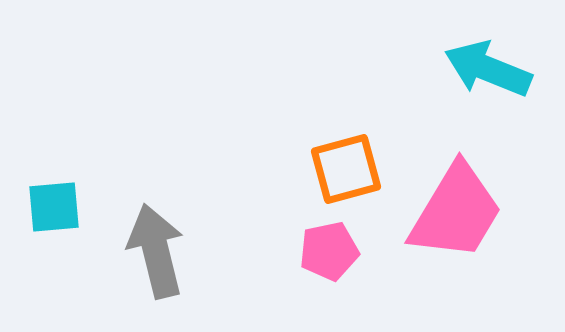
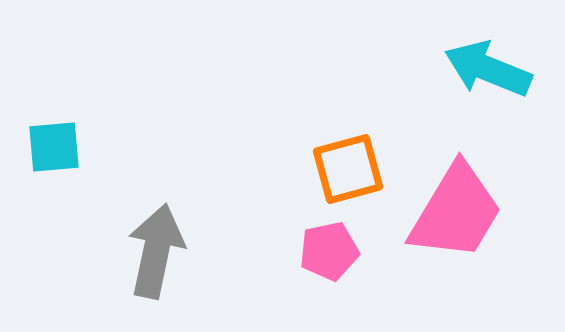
orange square: moved 2 px right
cyan square: moved 60 px up
gray arrow: rotated 26 degrees clockwise
